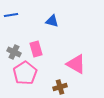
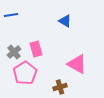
blue triangle: moved 13 px right; rotated 16 degrees clockwise
gray cross: rotated 24 degrees clockwise
pink triangle: moved 1 px right
